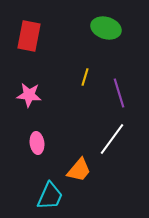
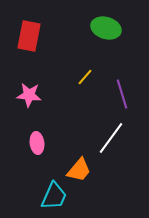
yellow line: rotated 24 degrees clockwise
purple line: moved 3 px right, 1 px down
white line: moved 1 px left, 1 px up
cyan trapezoid: moved 4 px right
